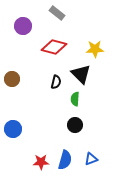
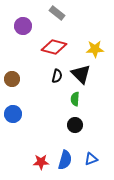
black semicircle: moved 1 px right, 6 px up
blue circle: moved 15 px up
